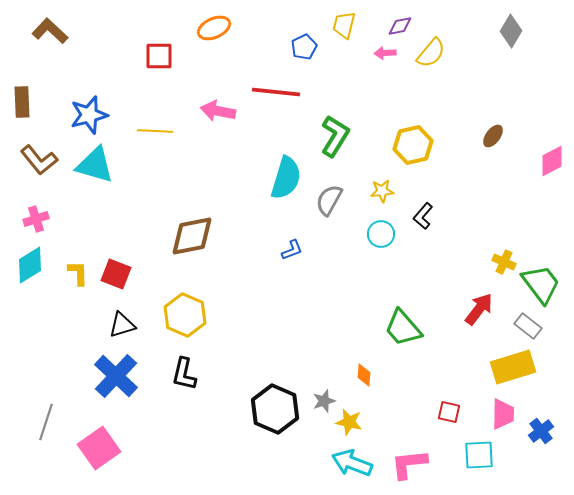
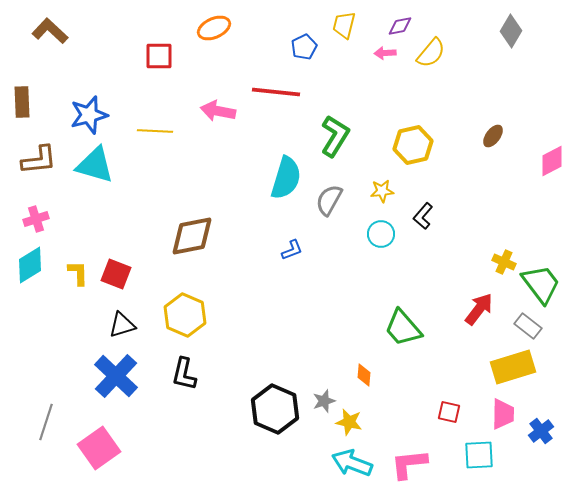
brown L-shape at (39, 160): rotated 57 degrees counterclockwise
